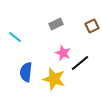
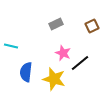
cyan line: moved 4 px left, 9 px down; rotated 24 degrees counterclockwise
